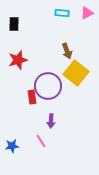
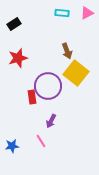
black rectangle: rotated 56 degrees clockwise
red star: moved 2 px up
purple arrow: rotated 24 degrees clockwise
